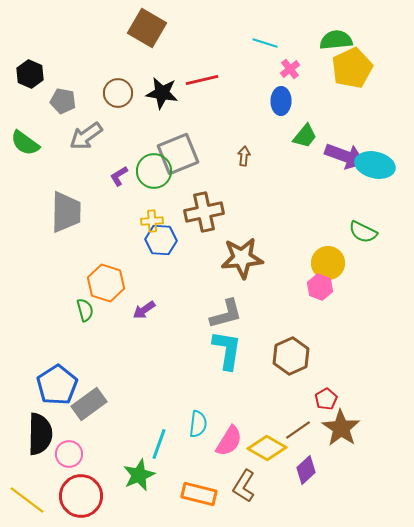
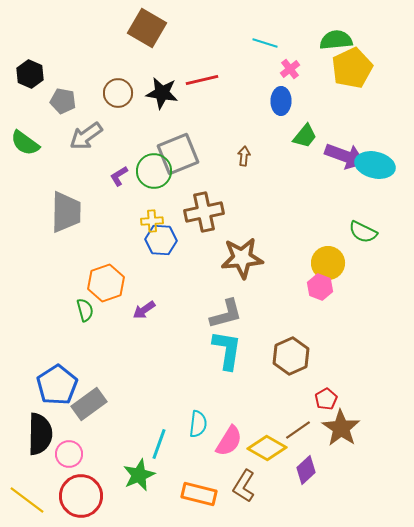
orange hexagon at (106, 283): rotated 24 degrees clockwise
